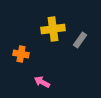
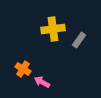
gray rectangle: moved 1 px left
orange cross: moved 2 px right, 15 px down; rotated 21 degrees clockwise
